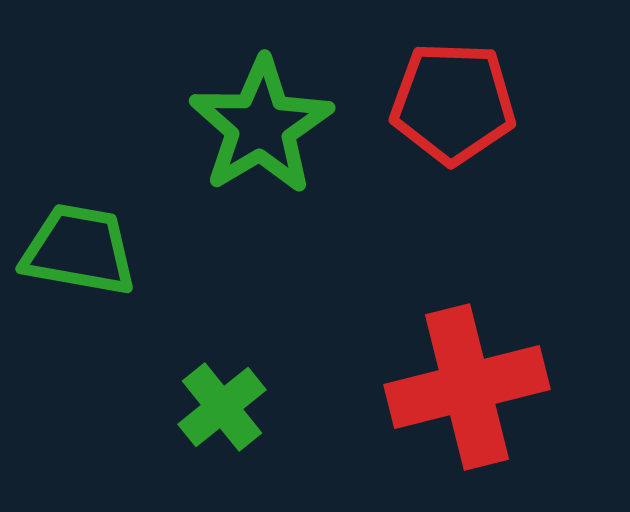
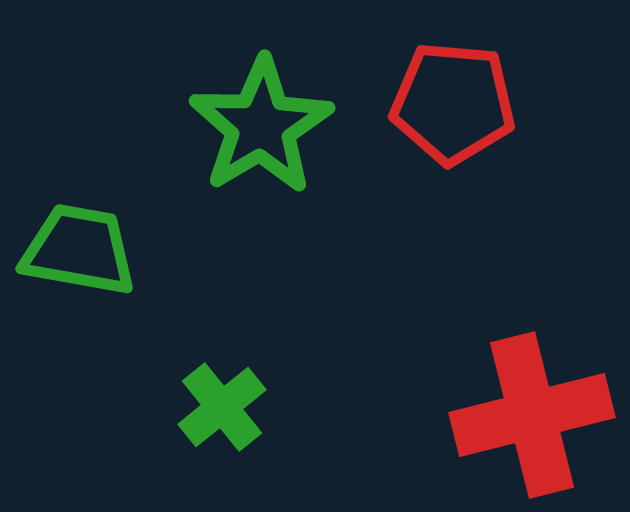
red pentagon: rotated 3 degrees clockwise
red cross: moved 65 px right, 28 px down
